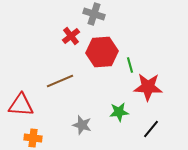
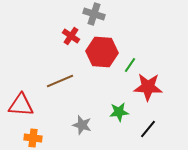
red cross: rotated 18 degrees counterclockwise
red hexagon: rotated 8 degrees clockwise
green line: rotated 49 degrees clockwise
black line: moved 3 px left
